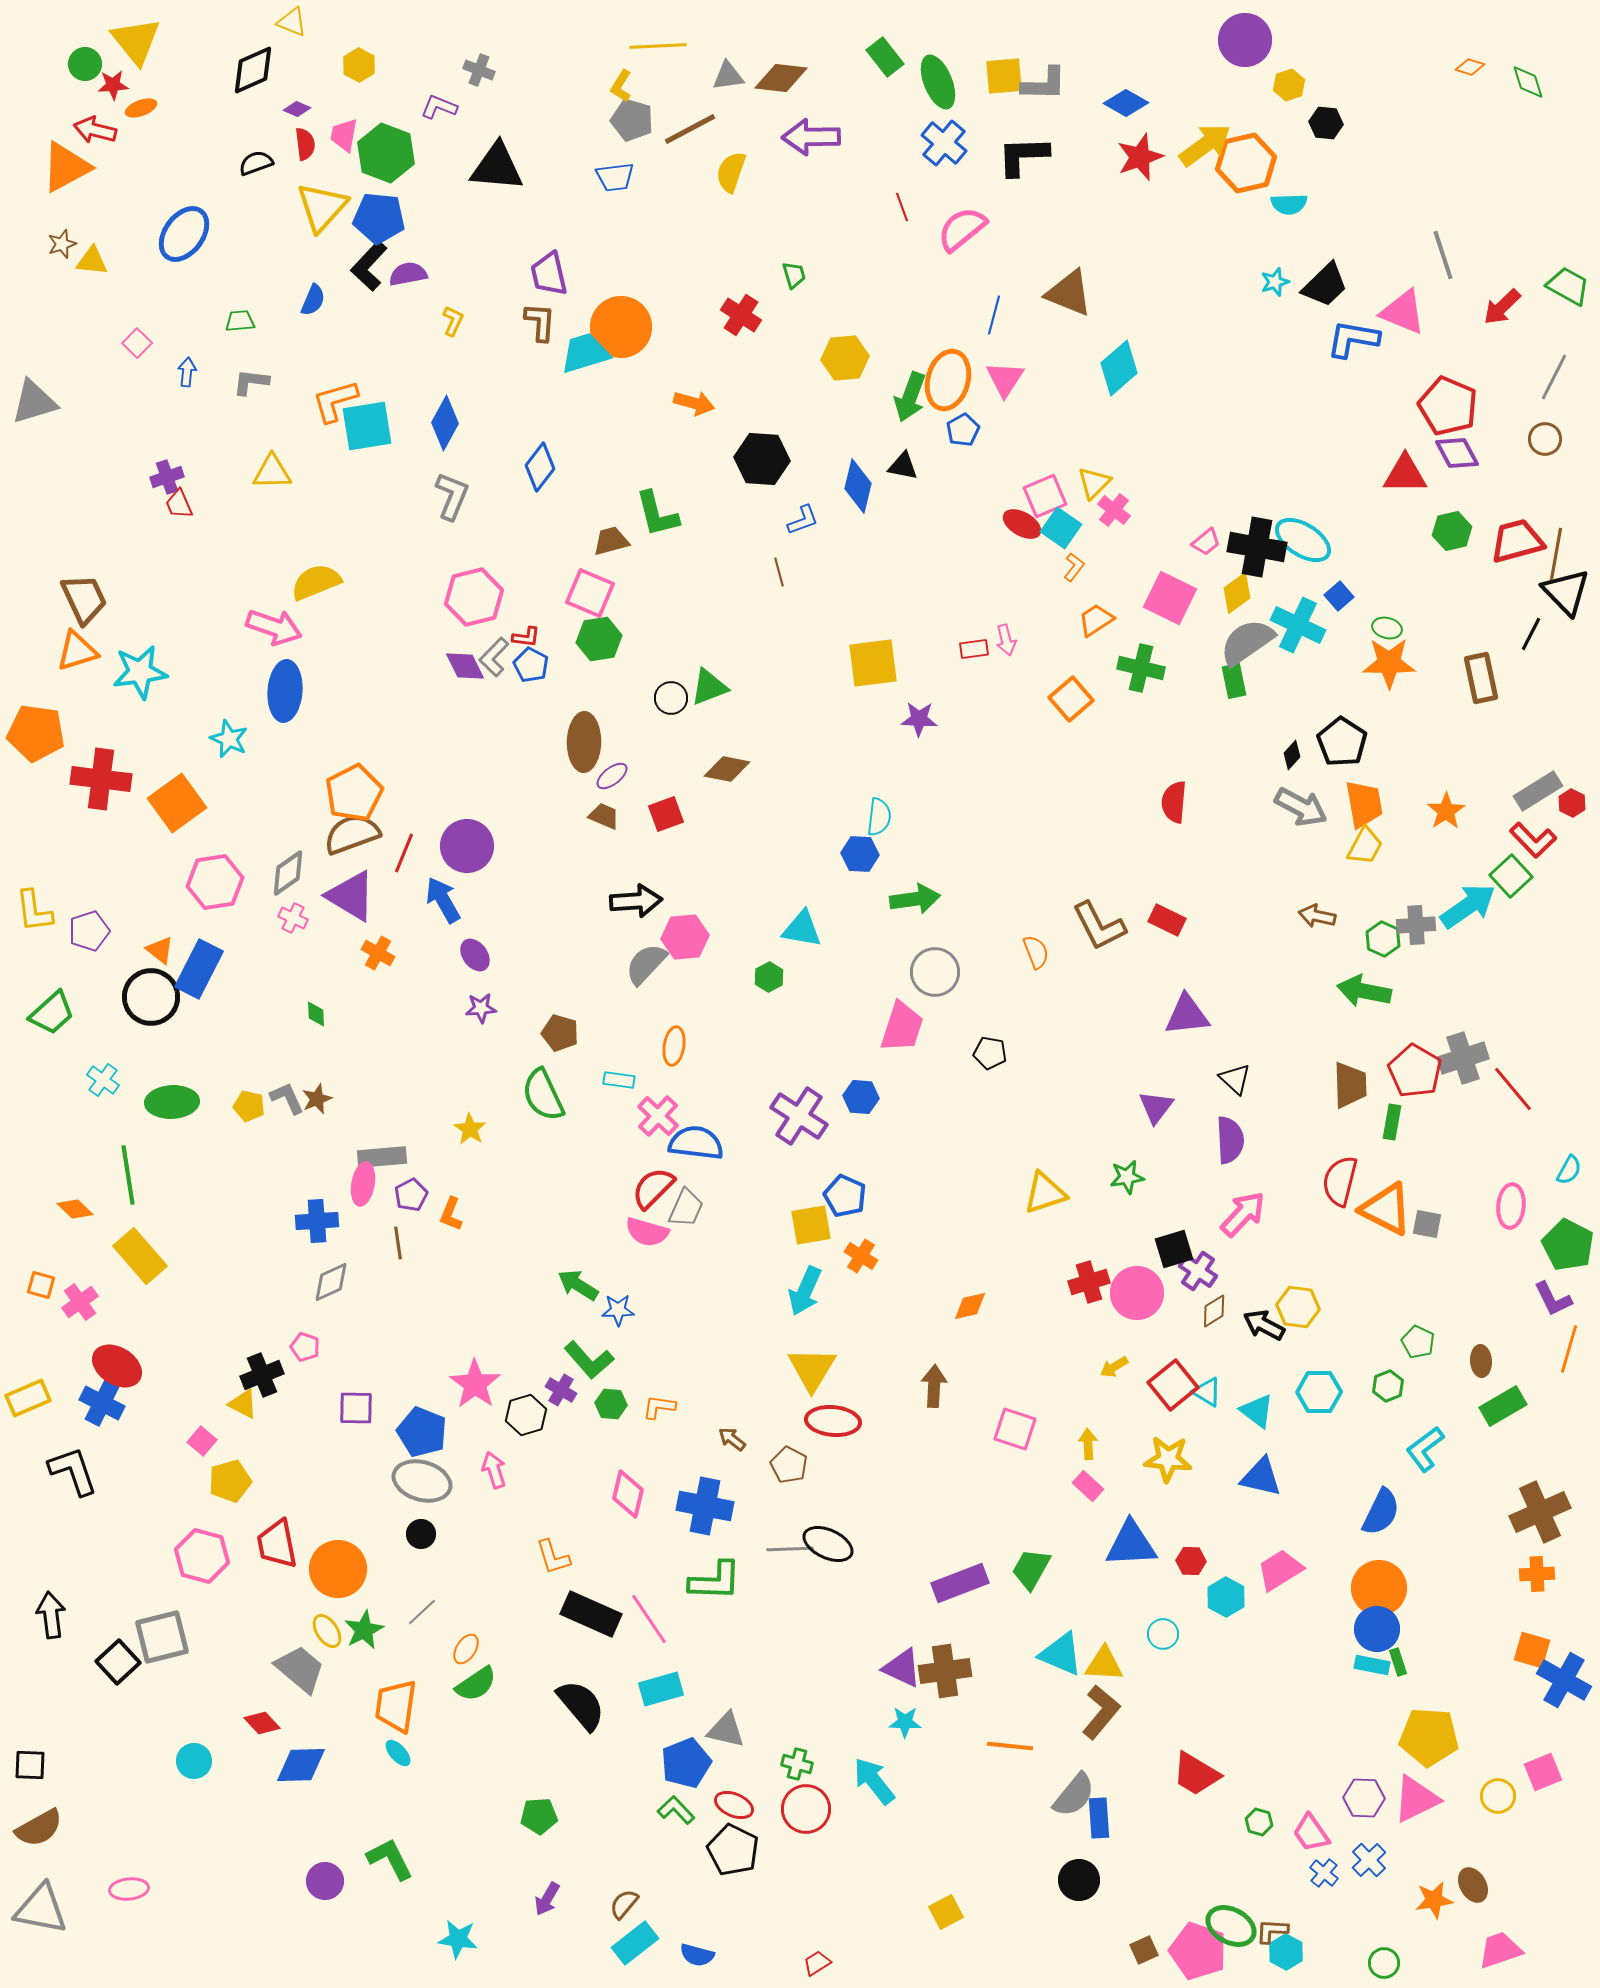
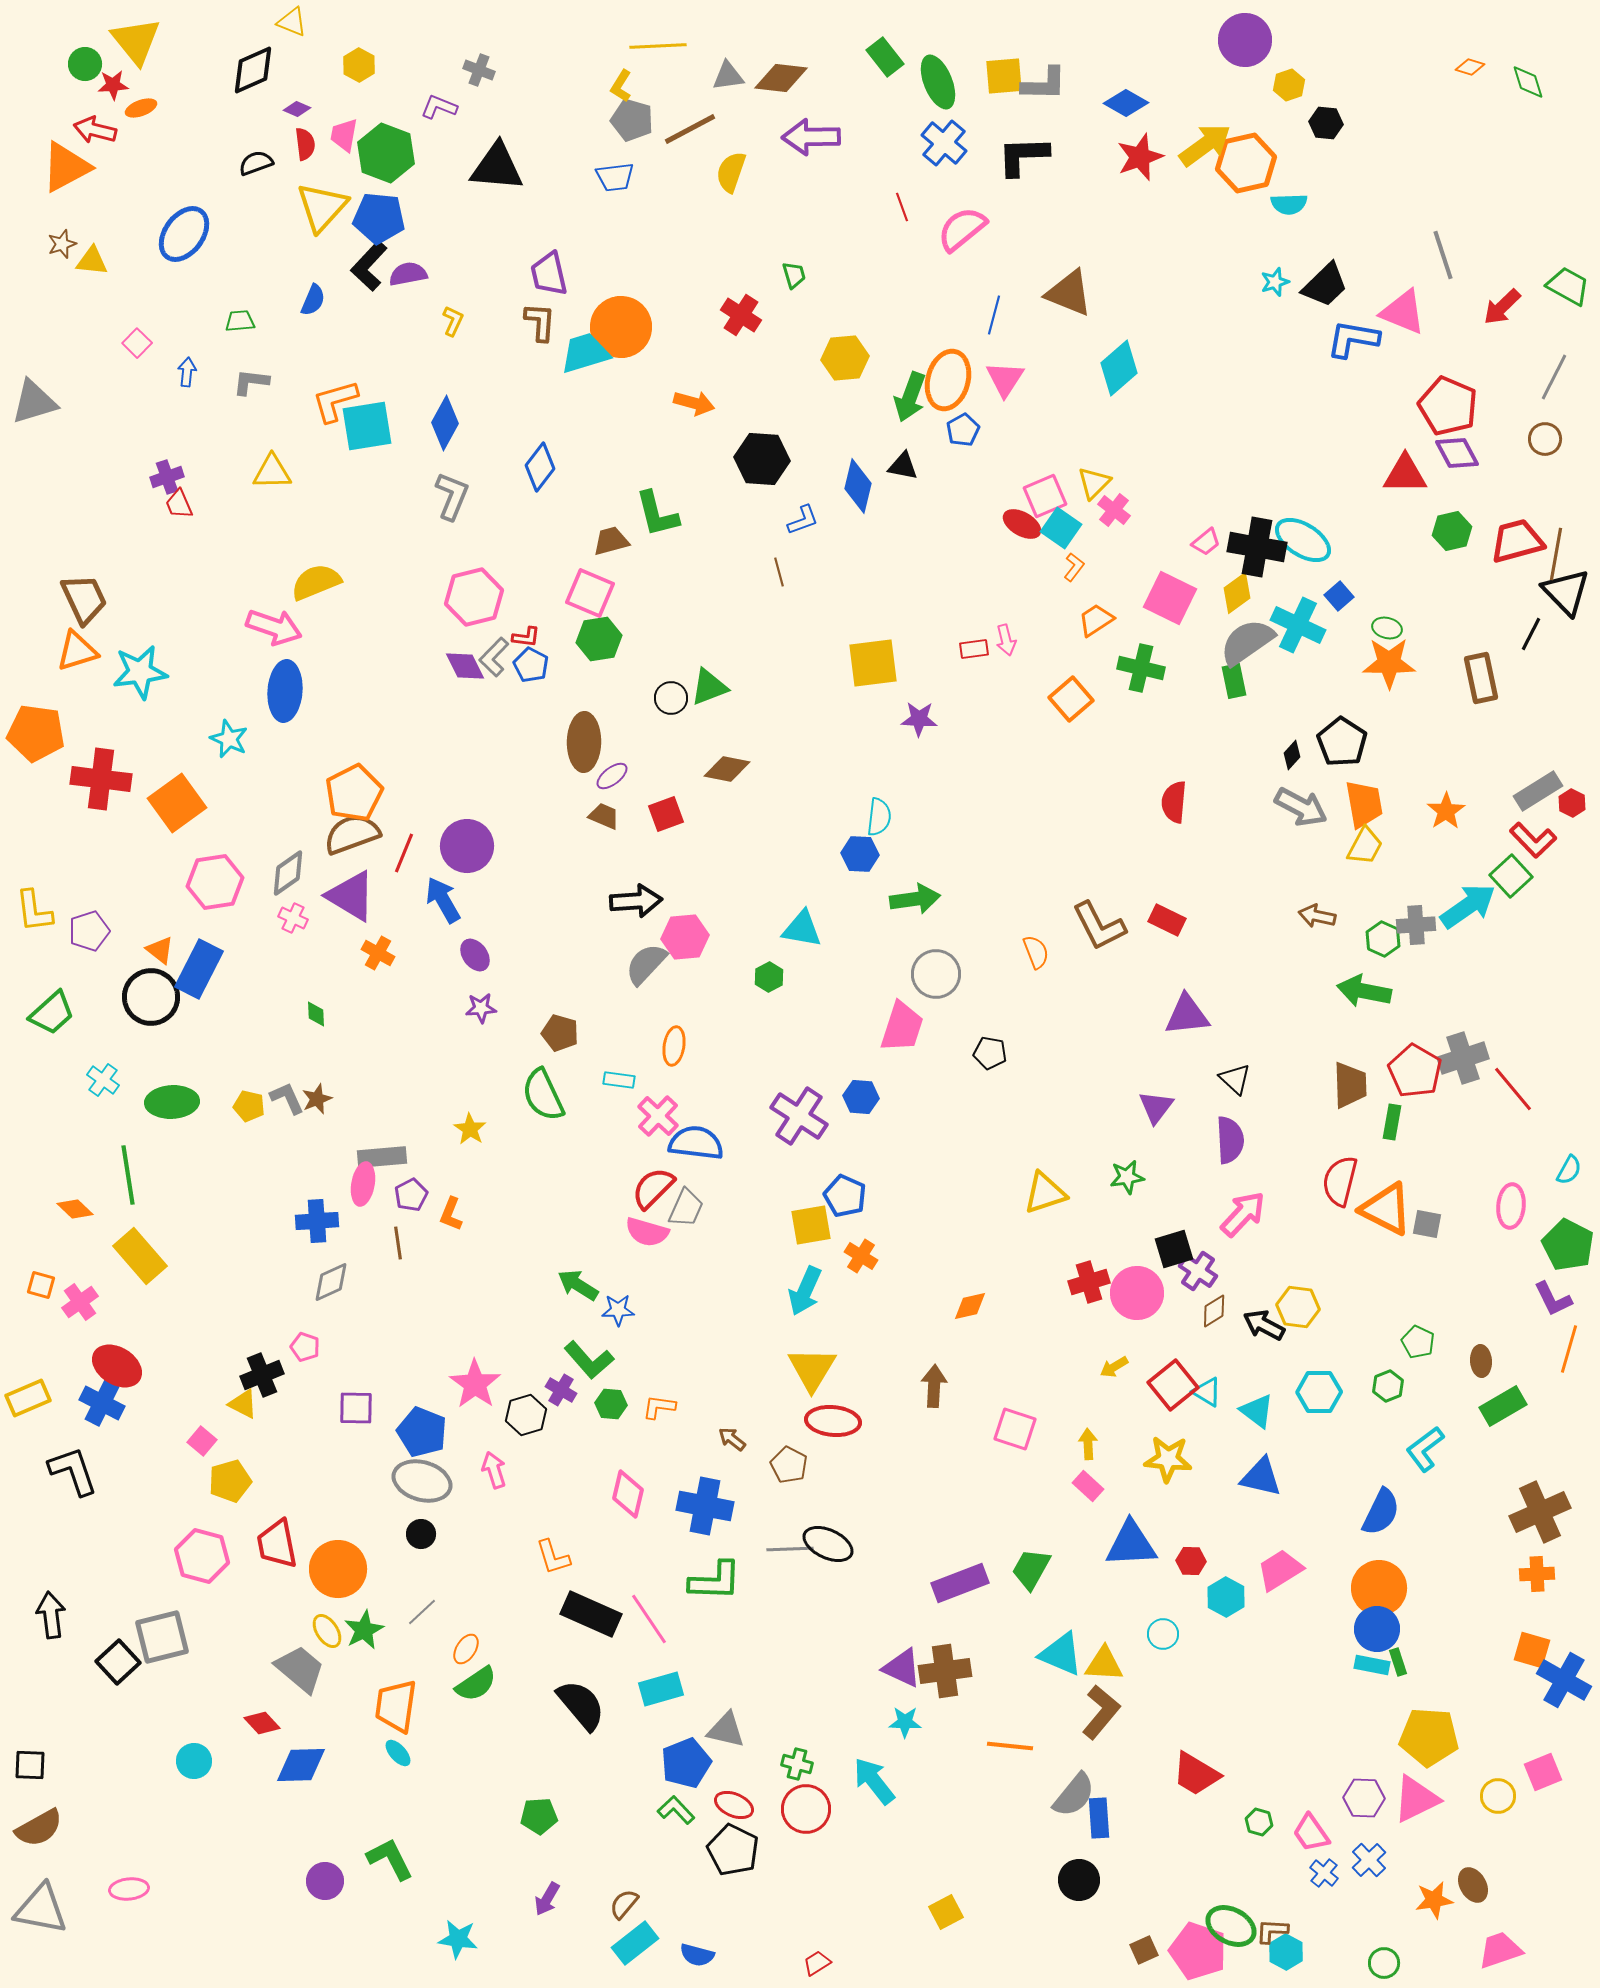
gray circle at (935, 972): moved 1 px right, 2 px down
